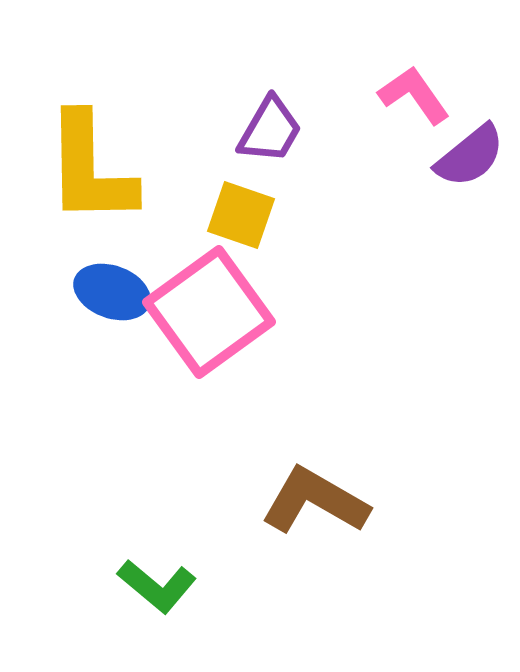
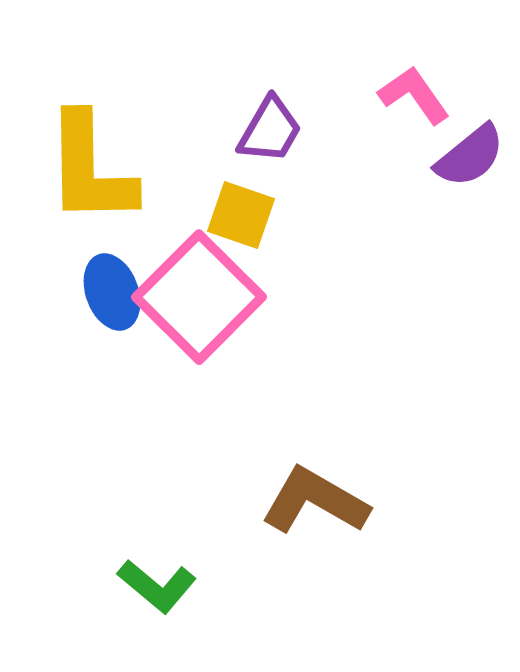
blue ellipse: rotated 50 degrees clockwise
pink square: moved 10 px left, 15 px up; rotated 9 degrees counterclockwise
